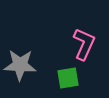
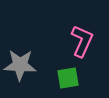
pink L-shape: moved 2 px left, 3 px up
